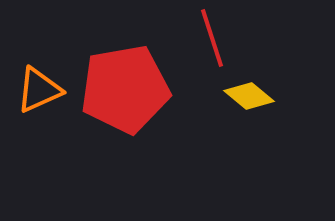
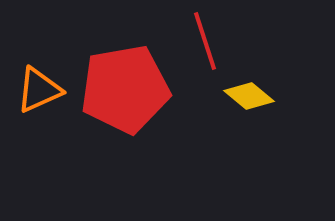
red line: moved 7 px left, 3 px down
